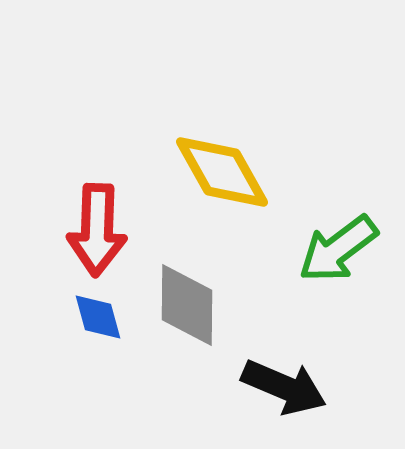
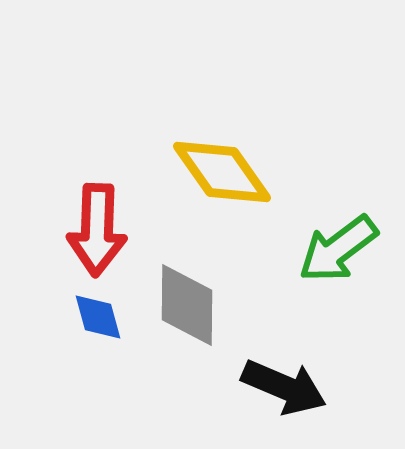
yellow diamond: rotated 6 degrees counterclockwise
